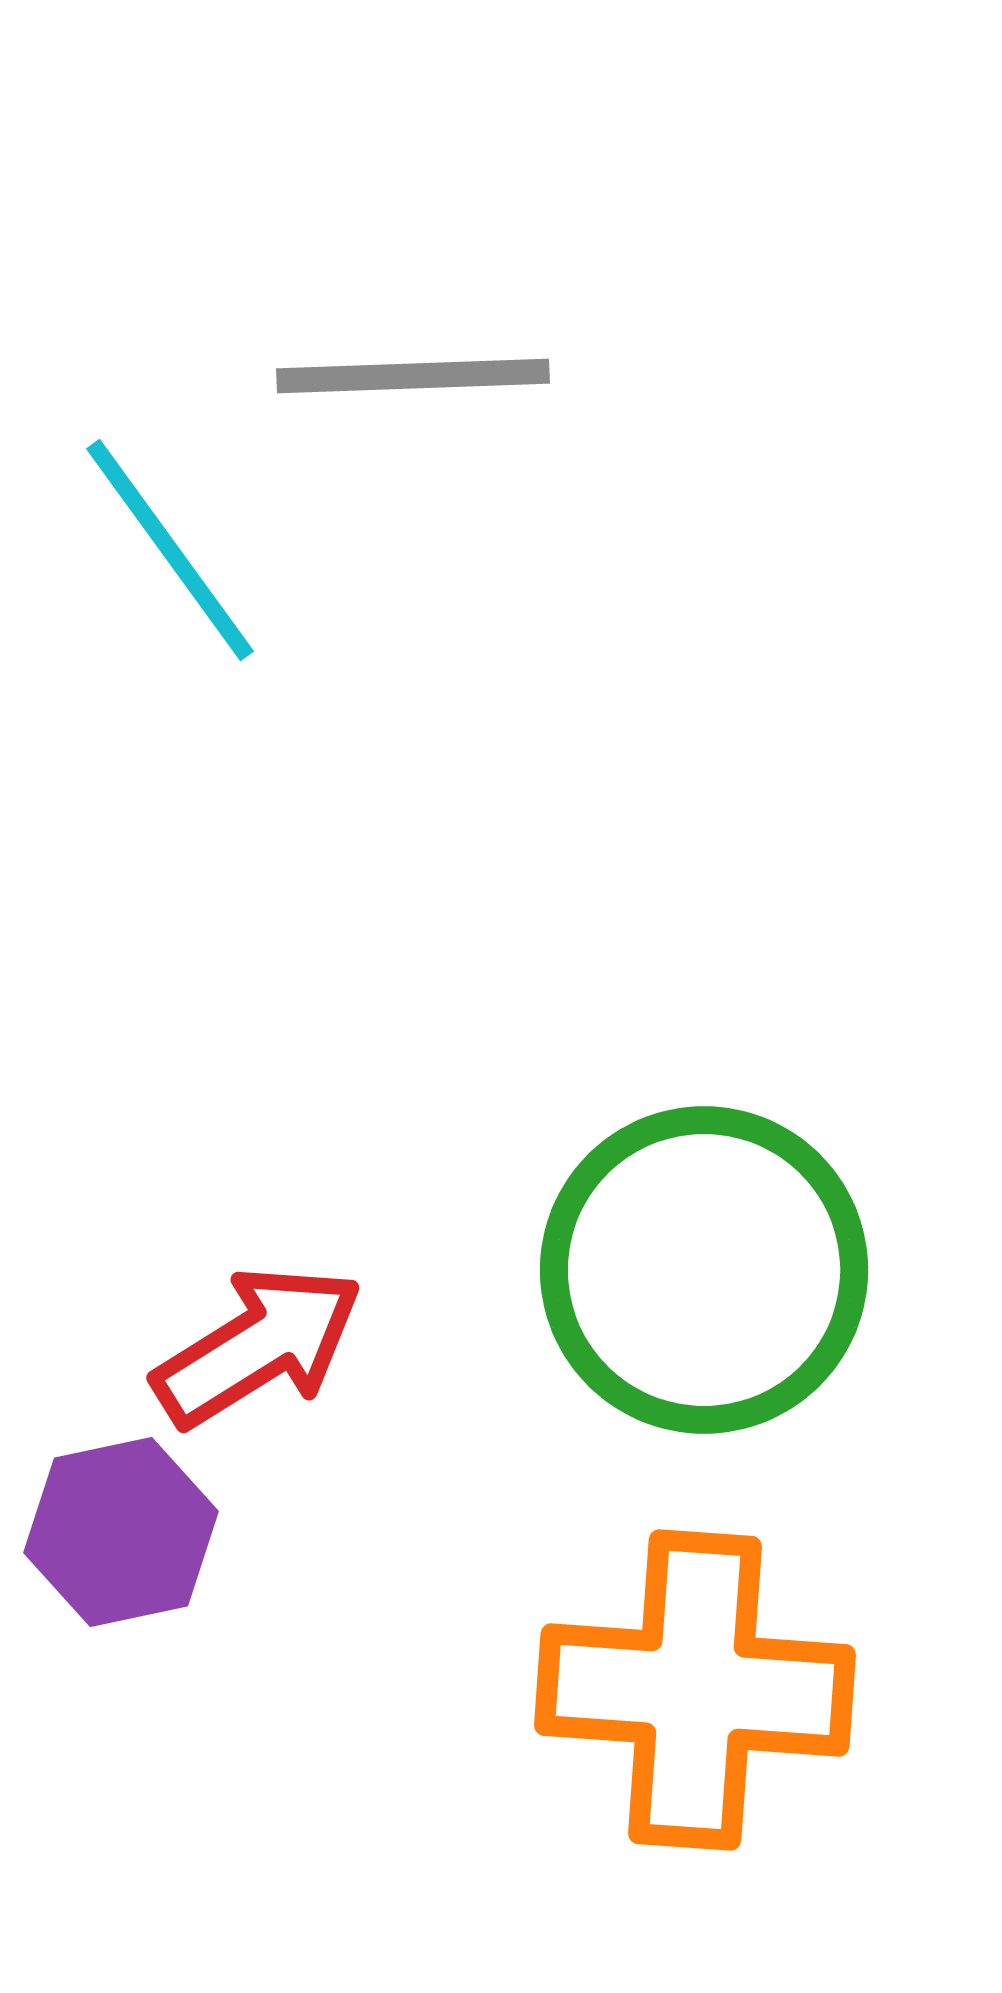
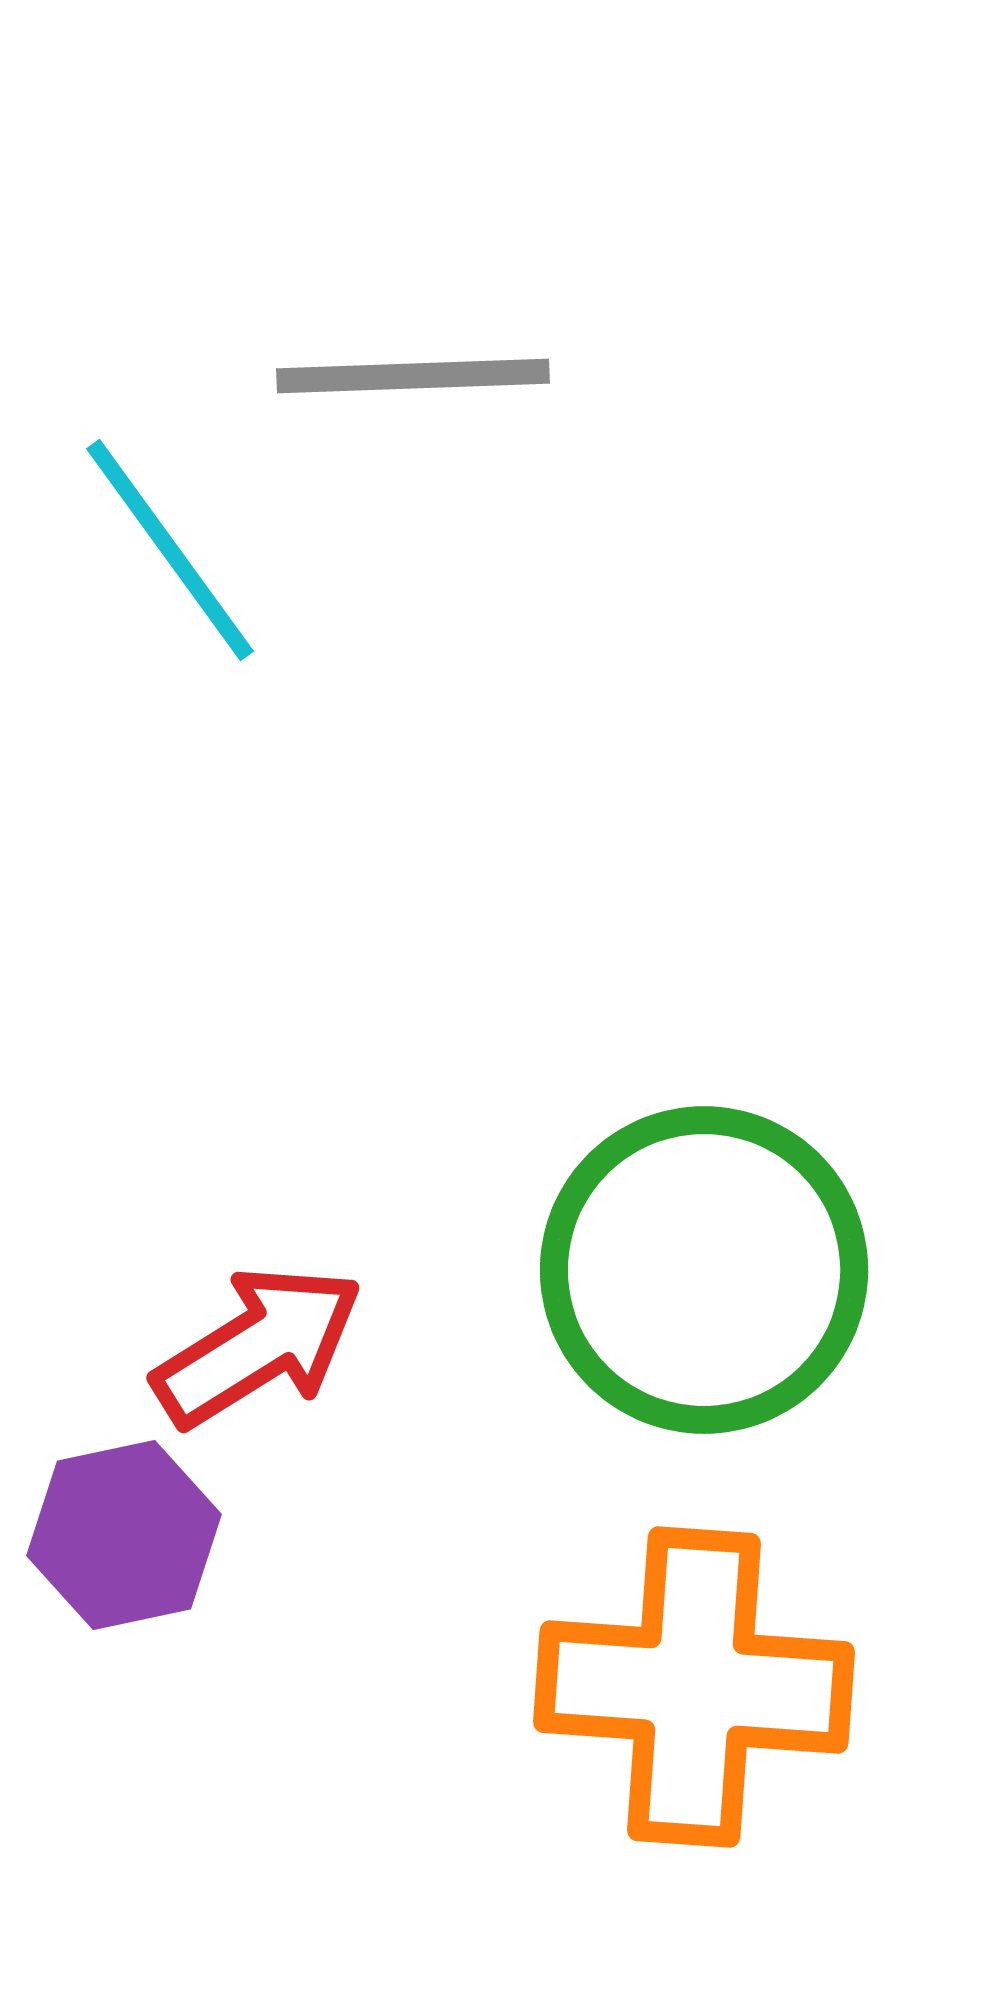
purple hexagon: moved 3 px right, 3 px down
orange cross: moved 1 px left, 3 px up
